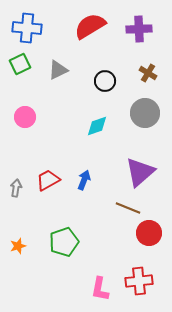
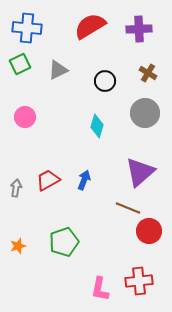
cyan diamond: rotated 55 degrees counterclockwise
red circle: moved 2 px up
